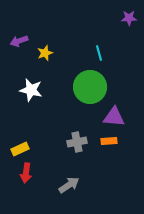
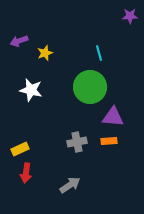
purple star: moved 1 px right, 2 px up
purple triangle: moved 1 px left
gray arrow: moved 1 px right
